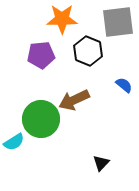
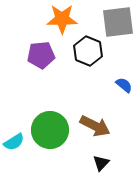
brown arrow: moved 21 px right, 26 px down; rotated 128 degrees counterclockwise
green circle: moved 9 px right, 11 px down
